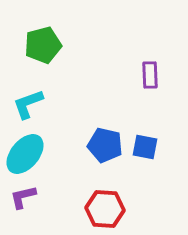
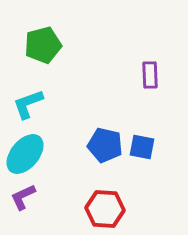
blue square: moved 3 px left
purple L-shape: rotated 12 degrees counterclockwise
